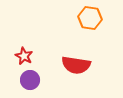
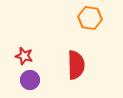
red star: rotated 12 degrees counterclockwise
red semicircle: rotated 100 degrees counterclockwise
